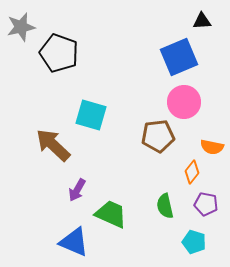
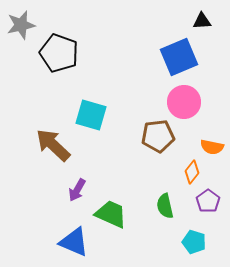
gray star: moved 2 px up
purple pentagon: moved 2 px right, 3 px up; rotated 25 degrees clockwise
